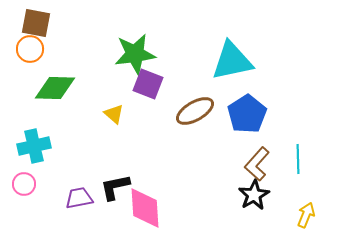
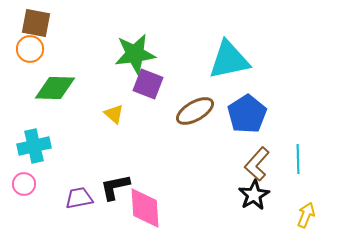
cyan triangle: moved 3 px left, 1 px up
